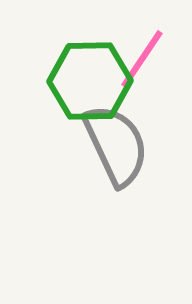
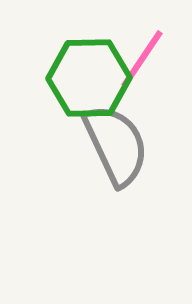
green hexagon: moved 1 px left, 3 px up
